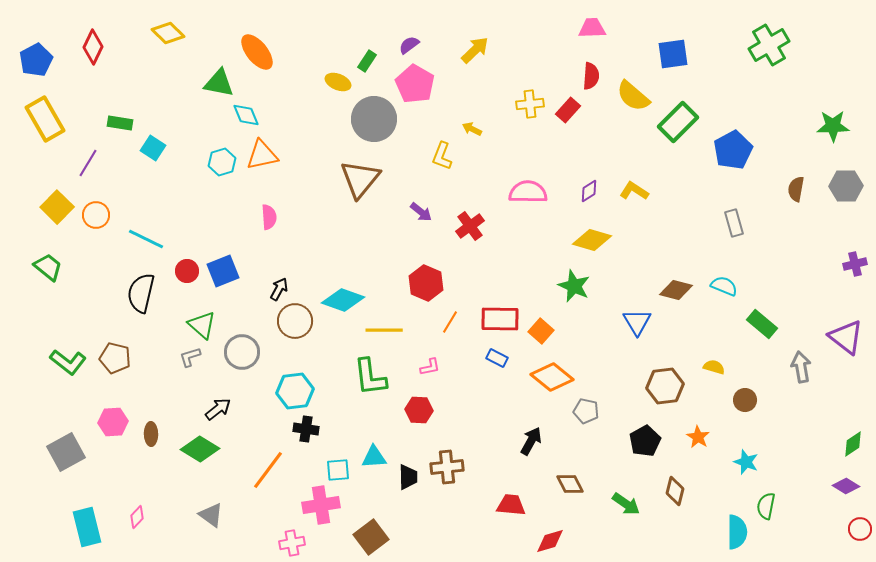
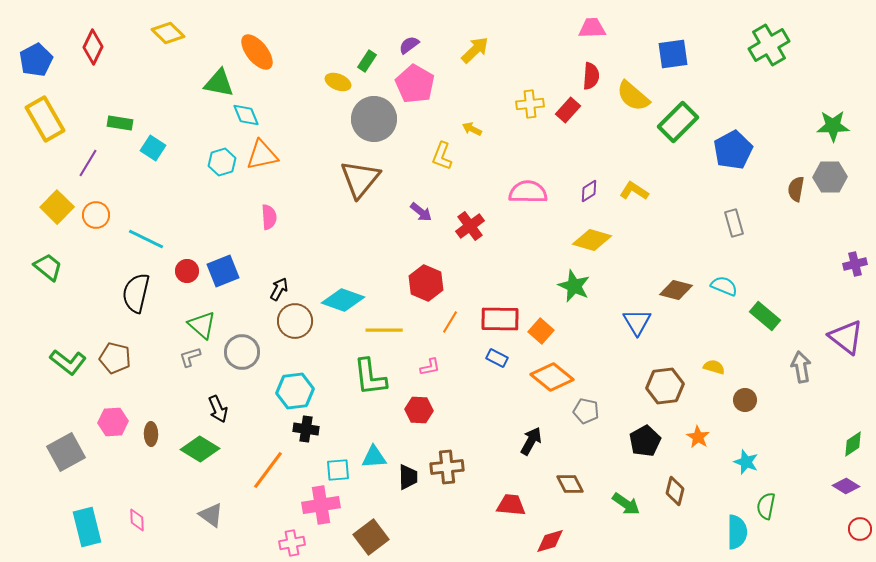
gray hexagon at (846, 186): moved 16 px left, 9 px up
black semicircle at (141, 293): moved 5 px left
green rectangle at (762, 324): moved 3 px right, 8 px up
black arrow at (218, 409): rotated 104 degrees clockwise
pink diamond at (137, 517): moved 3 px down; rotated 45 degrees counterclockwise
